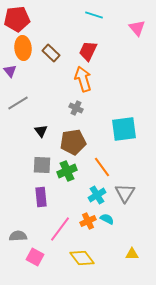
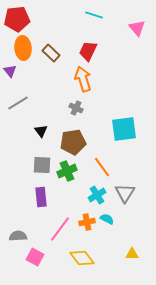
orange cross: moved 1 px left, 1 px down; rotated 14 degrees clockwise
